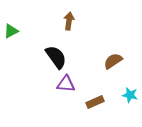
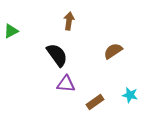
black semicircle: moved 1 px right, 2 px up
brown semicircle: moved 10 px up
brown rectangle: rotated 12 degrees counterclockwise
